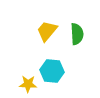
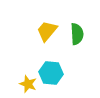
cyan hexagon: moved 1 px left, 2 px down
yellow star: rotated 18 degrees clockwise
